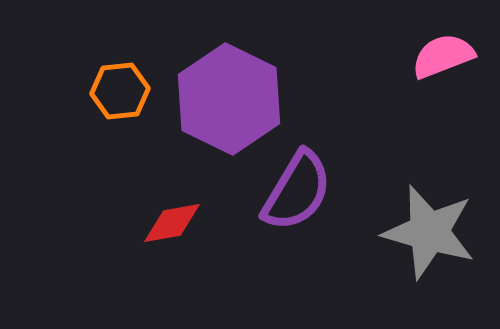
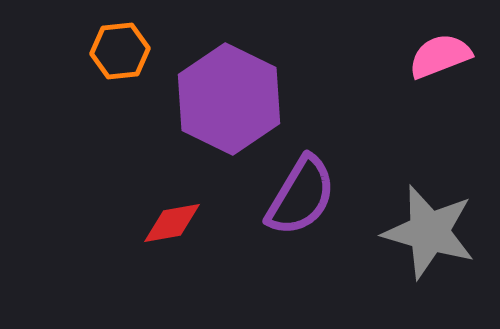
pink semicircle: moved 3 px left
orange hexagon: moved 40 px up
purple semicircle: moved 4 px right, 5 px down
